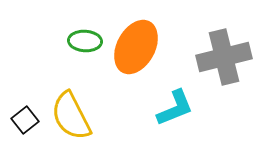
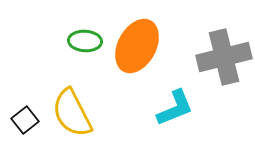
orange ellipse: moved 1 px right, 1 px up
yellow semicircle: moved 1 px right, 3 px up
